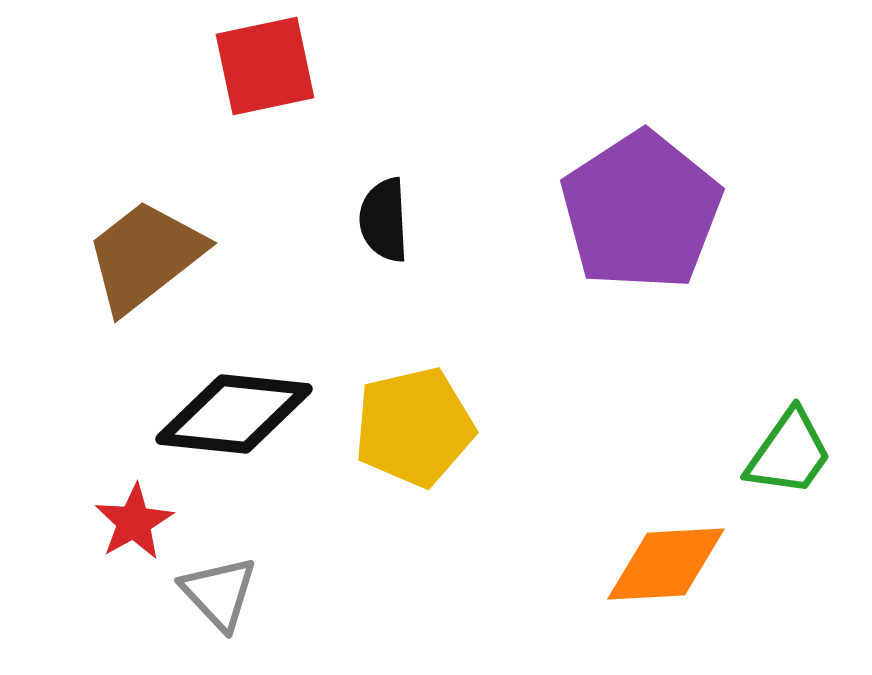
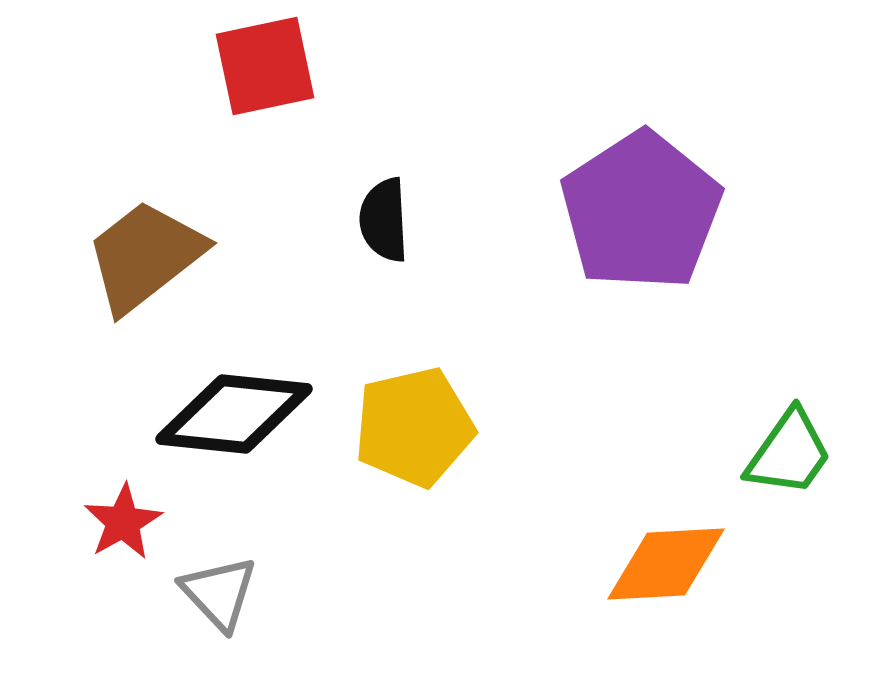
red star: moved 11 px left
